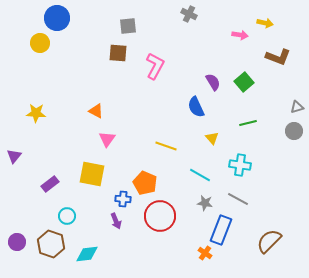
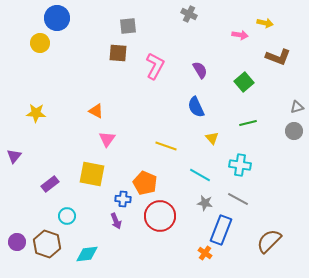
purple semicircle: moved 13 px left, 12 px up
brown hexagon: moved 4 px left
